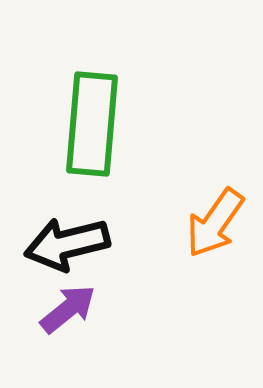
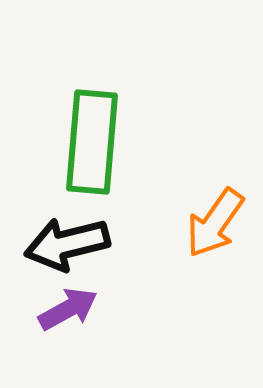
green rectangle: moved 18 px down
purple arrow: rotated 10 degrees clockwise
